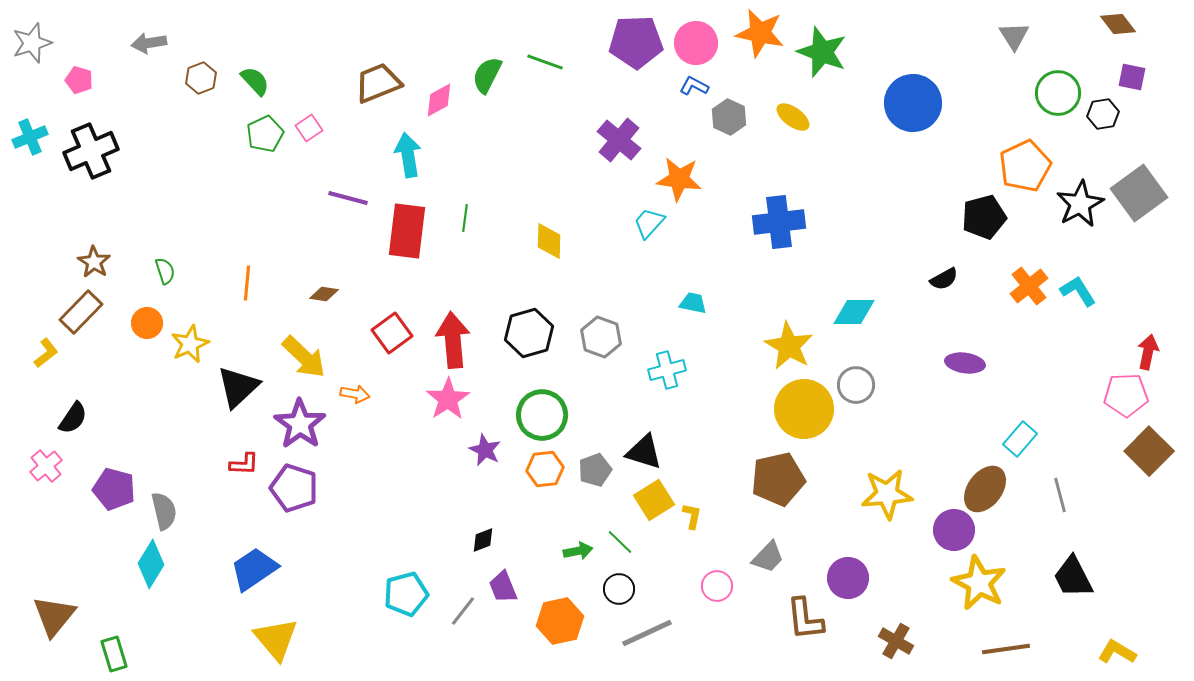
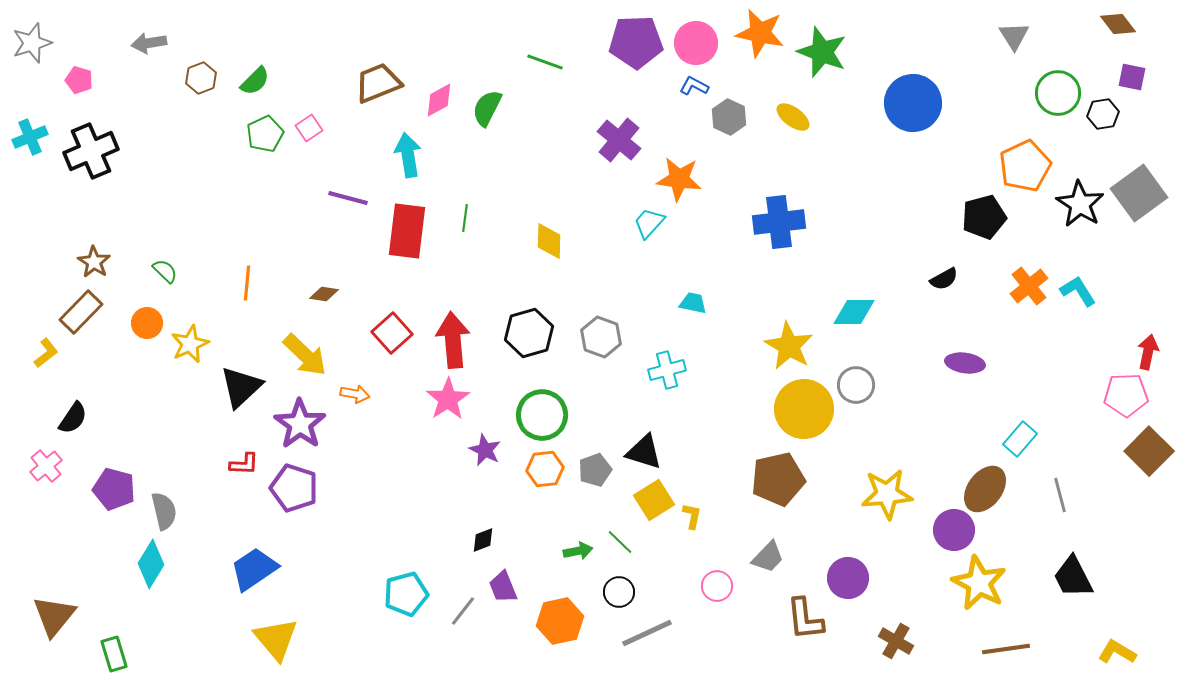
green semicircle at (487, 75): moved 33 px down
green semicircle at (255, 81): rotated 88 degrees clockwise
black star at (1080, 204): rotated 12 degrees counterclockwise
green semicircle at (165, 271): rotated 28 degrees counterclockwise
red square at (392, 333): rotated 6 degrees counterclockwise
yellow arrow at (304, 357): moved 1 px right, 2 px up
black triangle at (238, 387): moved 3 px right
black circle at (619, 589): moved 3 px down
